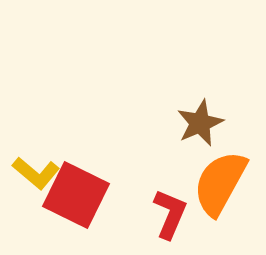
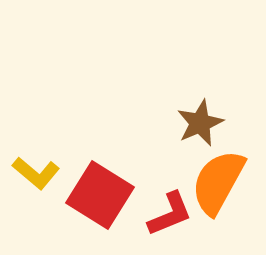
orange semicircle: moved 2 px left, 1 px up
red square: moved 24 px right; rotated 6 degrees clockwise
red L-shape: rotated 45 degrees clockwise
